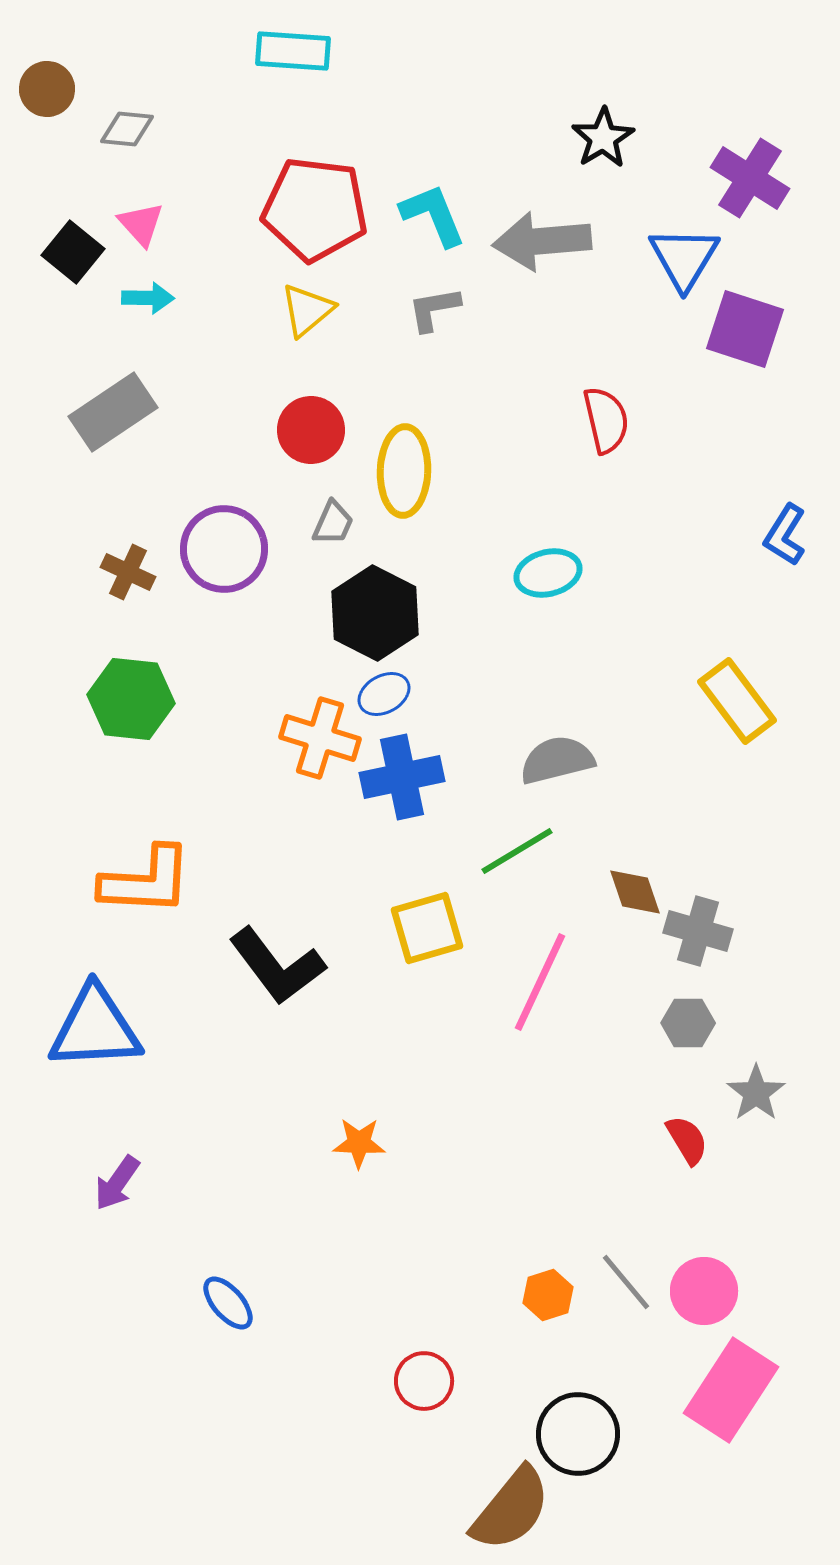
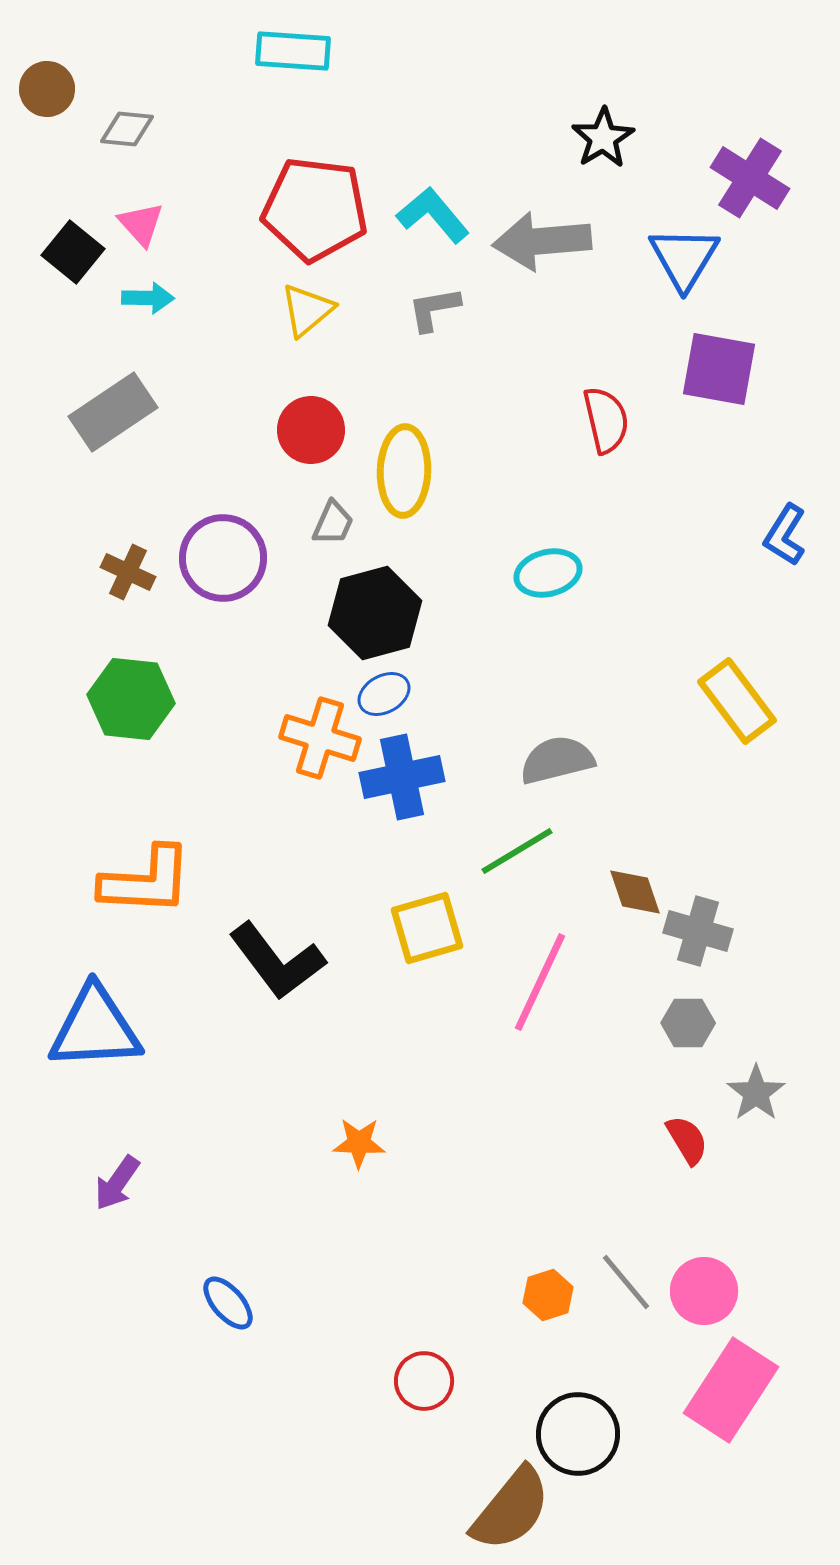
cyan L-shape at (433, 215): rotated 18 degrees counterclockwise
purple square at (745, 329): moved 26 px left, 40 px down; rotated 8 degrees counterclockwise
purple circle at (224, 549): moved 1 px left, 9 px down
black hexagon at (375, 613): rotated 18 degrees clockwise
black L-shape at (277, 966): moved 5 px up
